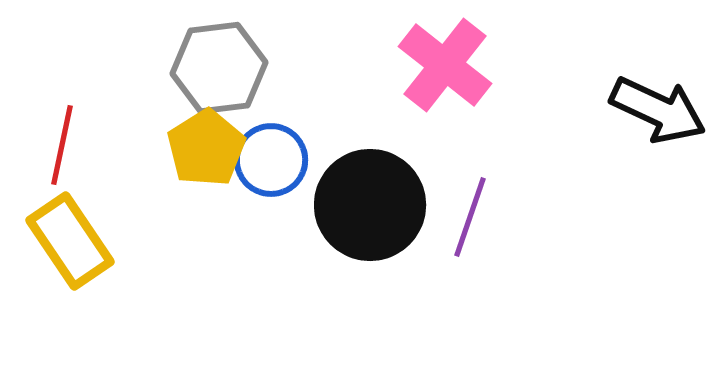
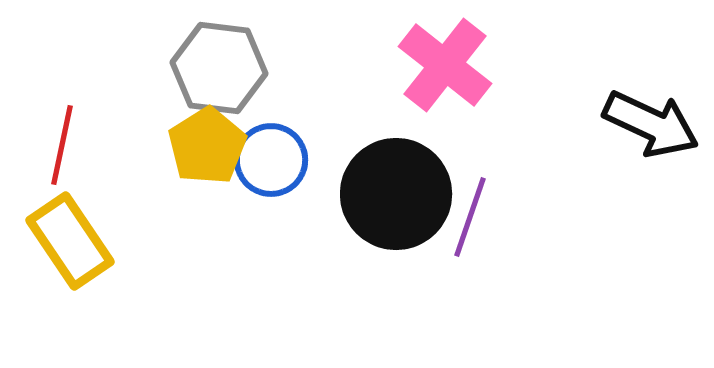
gray hexagon: rotated 14 degrees clockwise
black arrow: moved 7 px left, 14 px down
yellow pentagon: moved 1 px right, 2 px up
black circle: moved 26 px right, 11 px up
